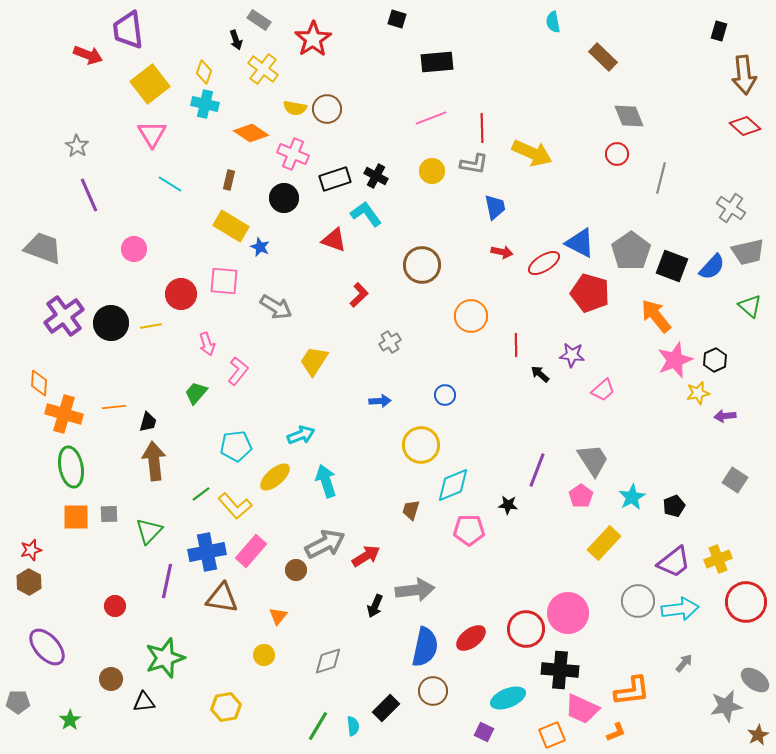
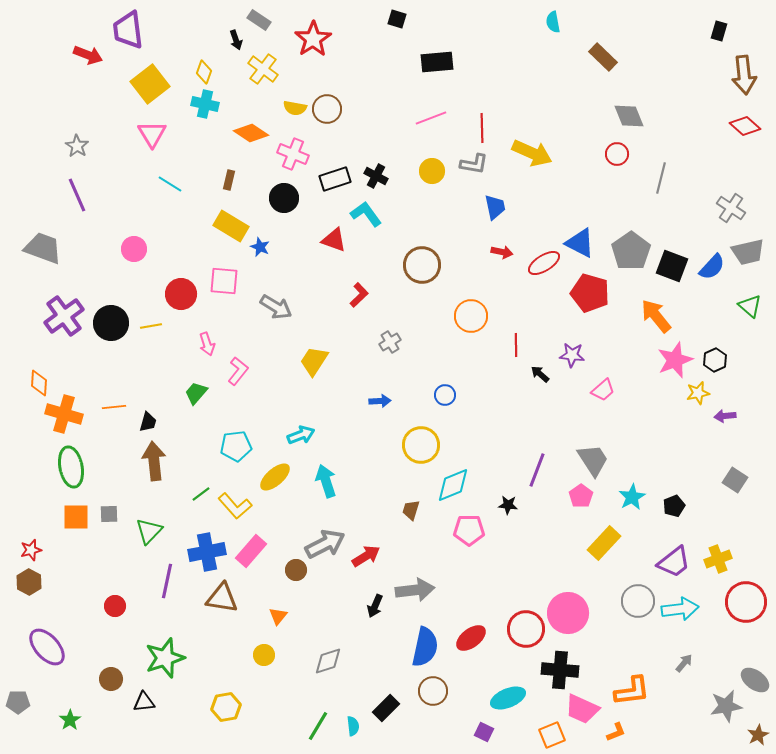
purple line at (89, 195): moved 12 px left
